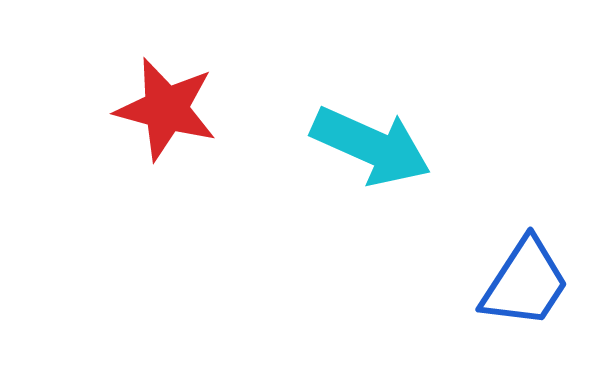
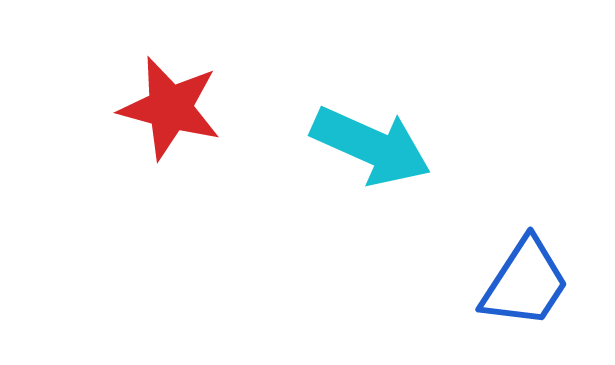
red star: moved 4 px right, 1 px up
